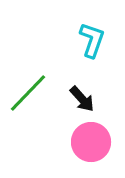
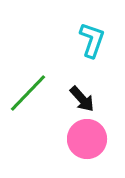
pink circle: moved 4 px left, 3 px up
